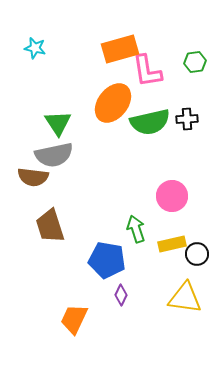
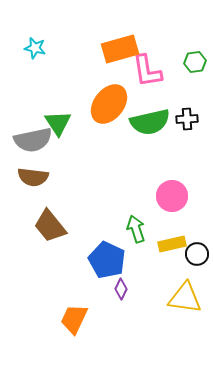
orange ellipse: moved 4 px left, 1 px down
gray semicircle: moved 21 px left, 15 px up
brown trapezoid: rotated 21 degrees counterclockwise
blue pentagon: rotated 15 degrees clockwise
purple diamond: moved 6 px up
